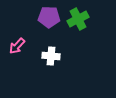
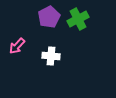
purple pentagon: rotated 30 degrees counterclockwise
